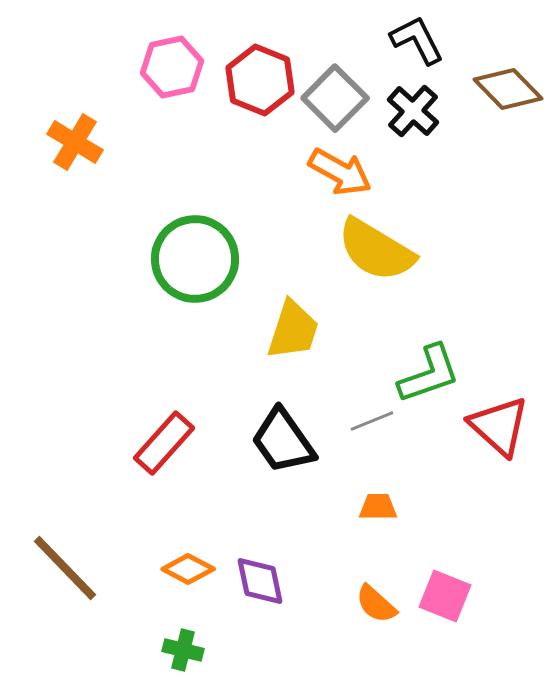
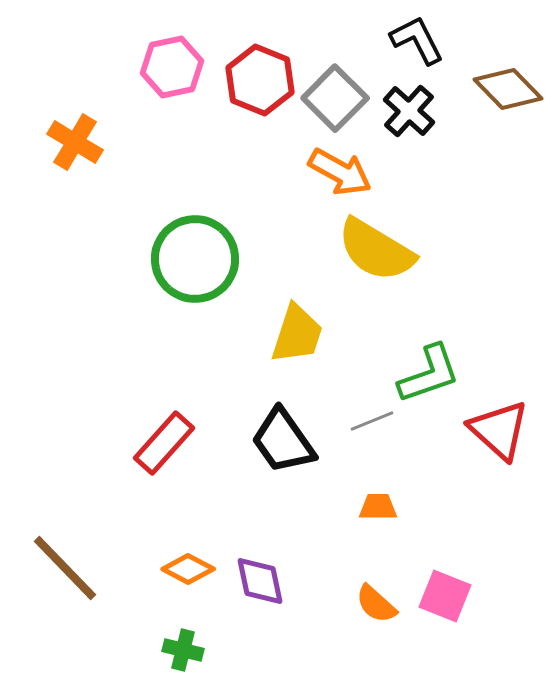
black cross: moved 4 px left
yellow trapezoid: moved 4 px right, 4 px down
red triangle: moved 4 px down
